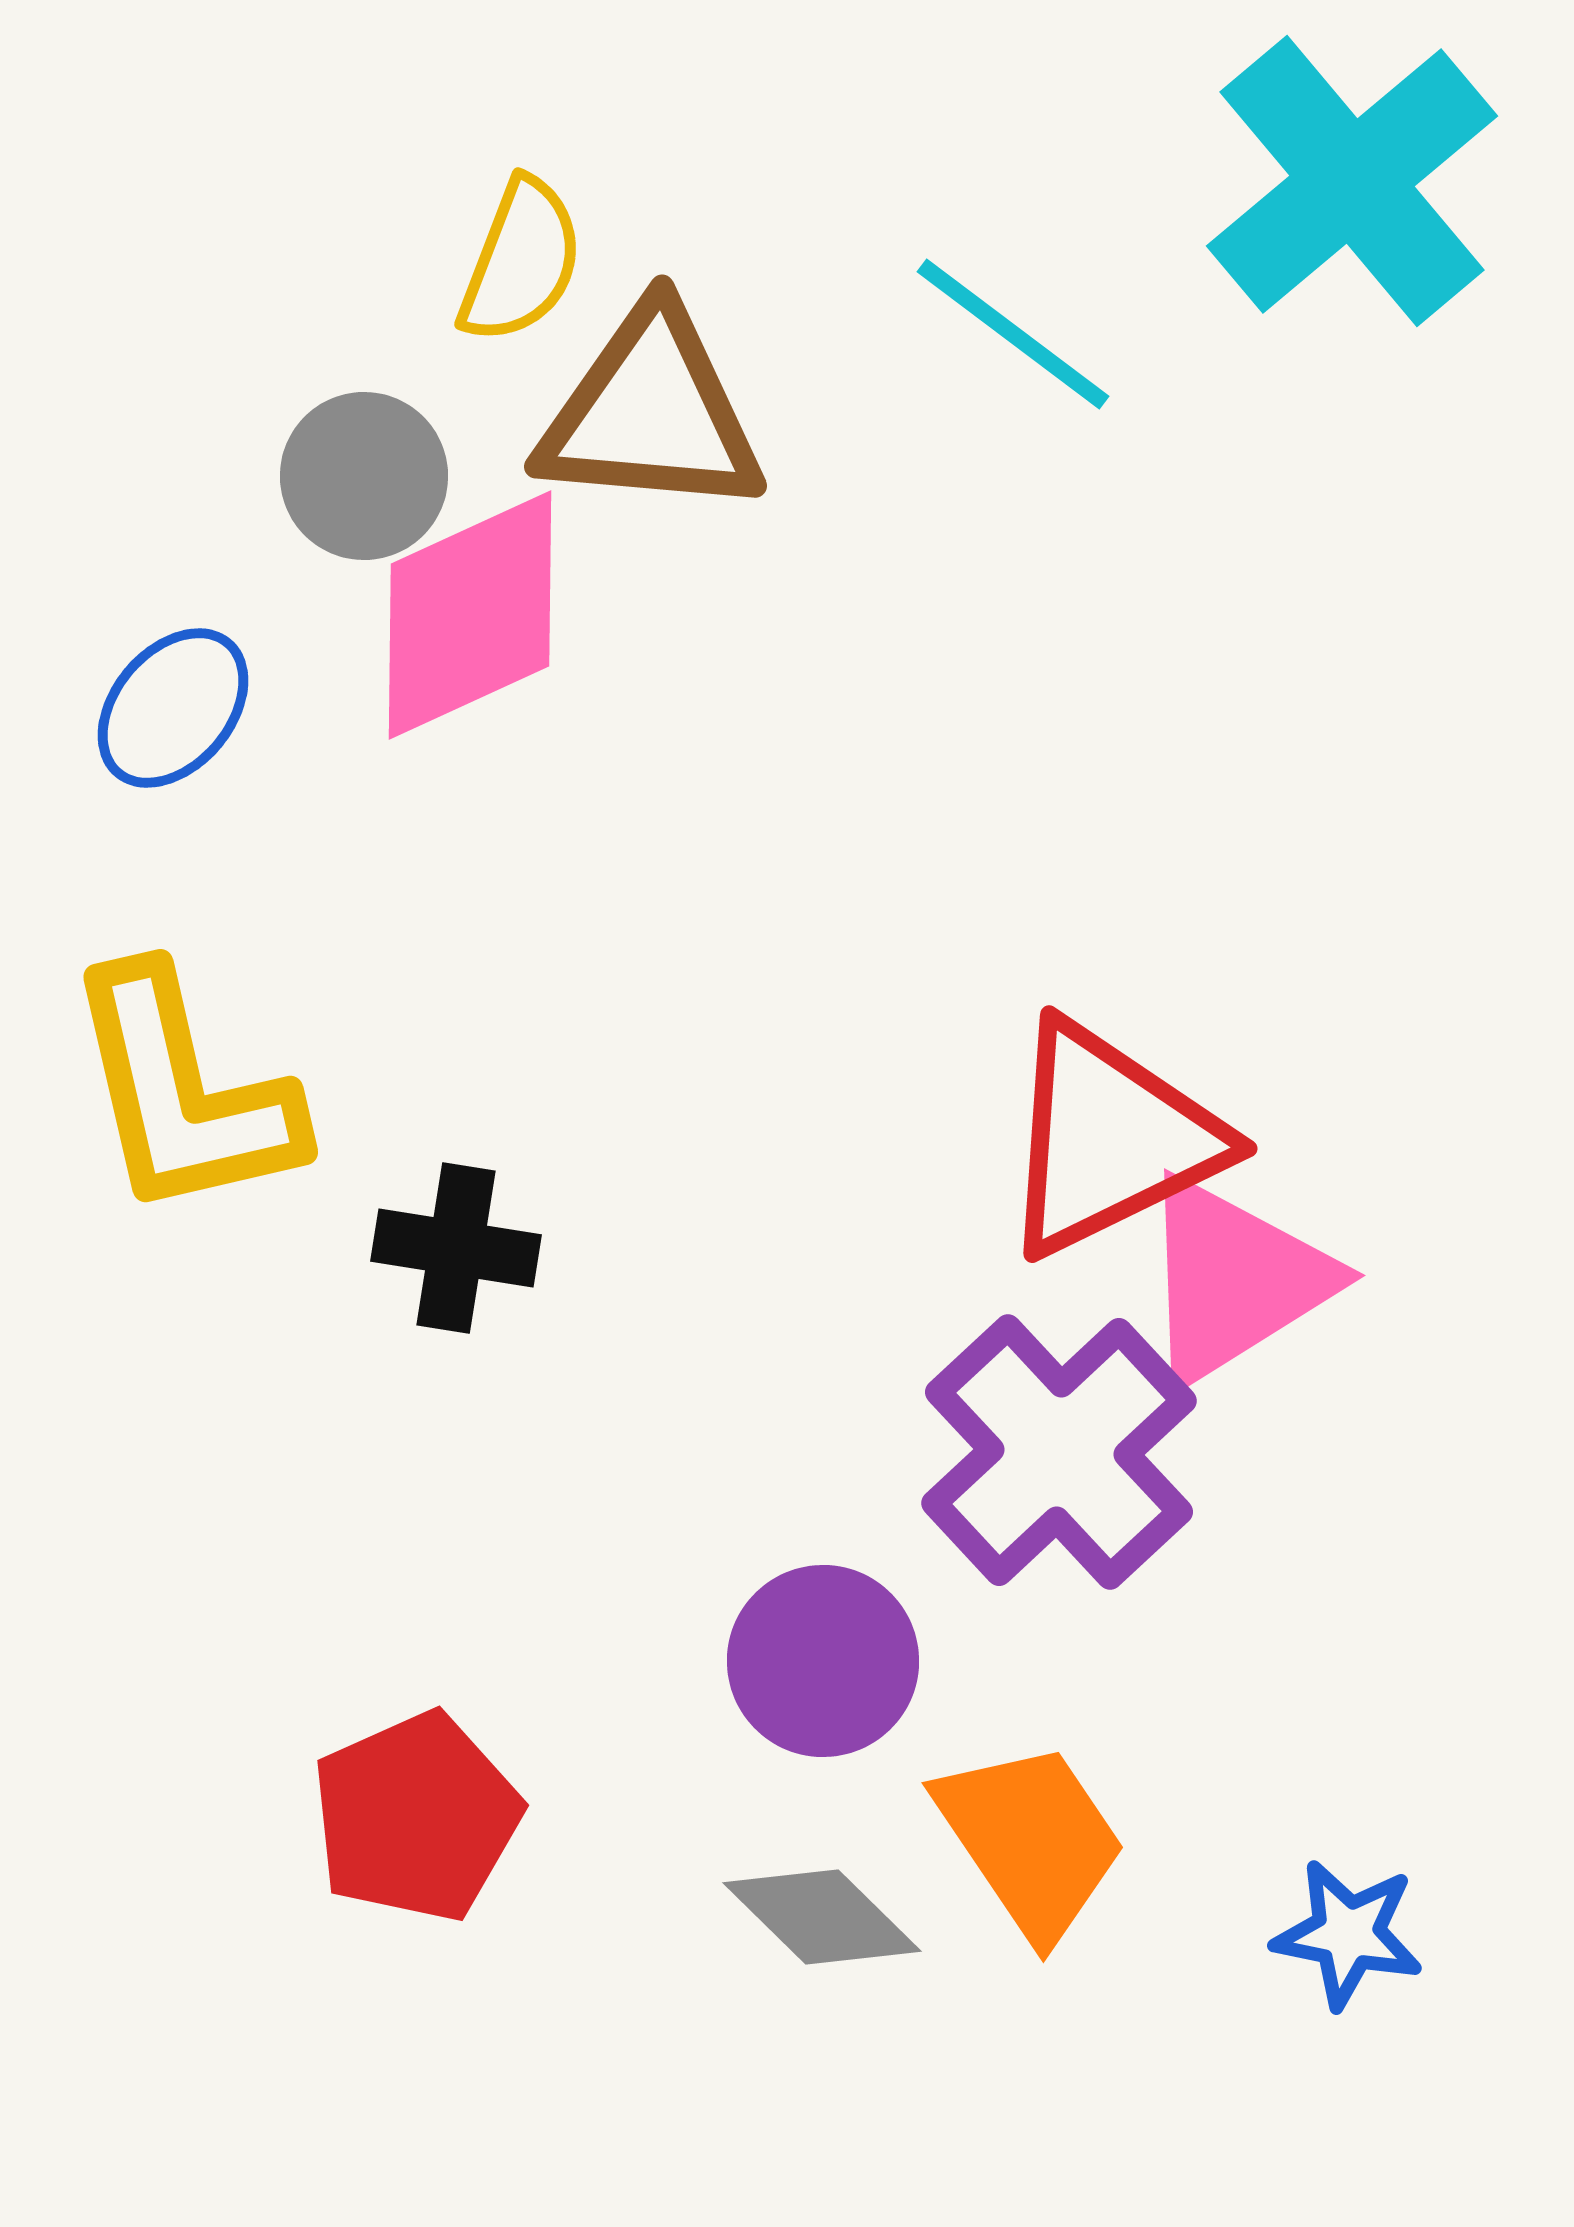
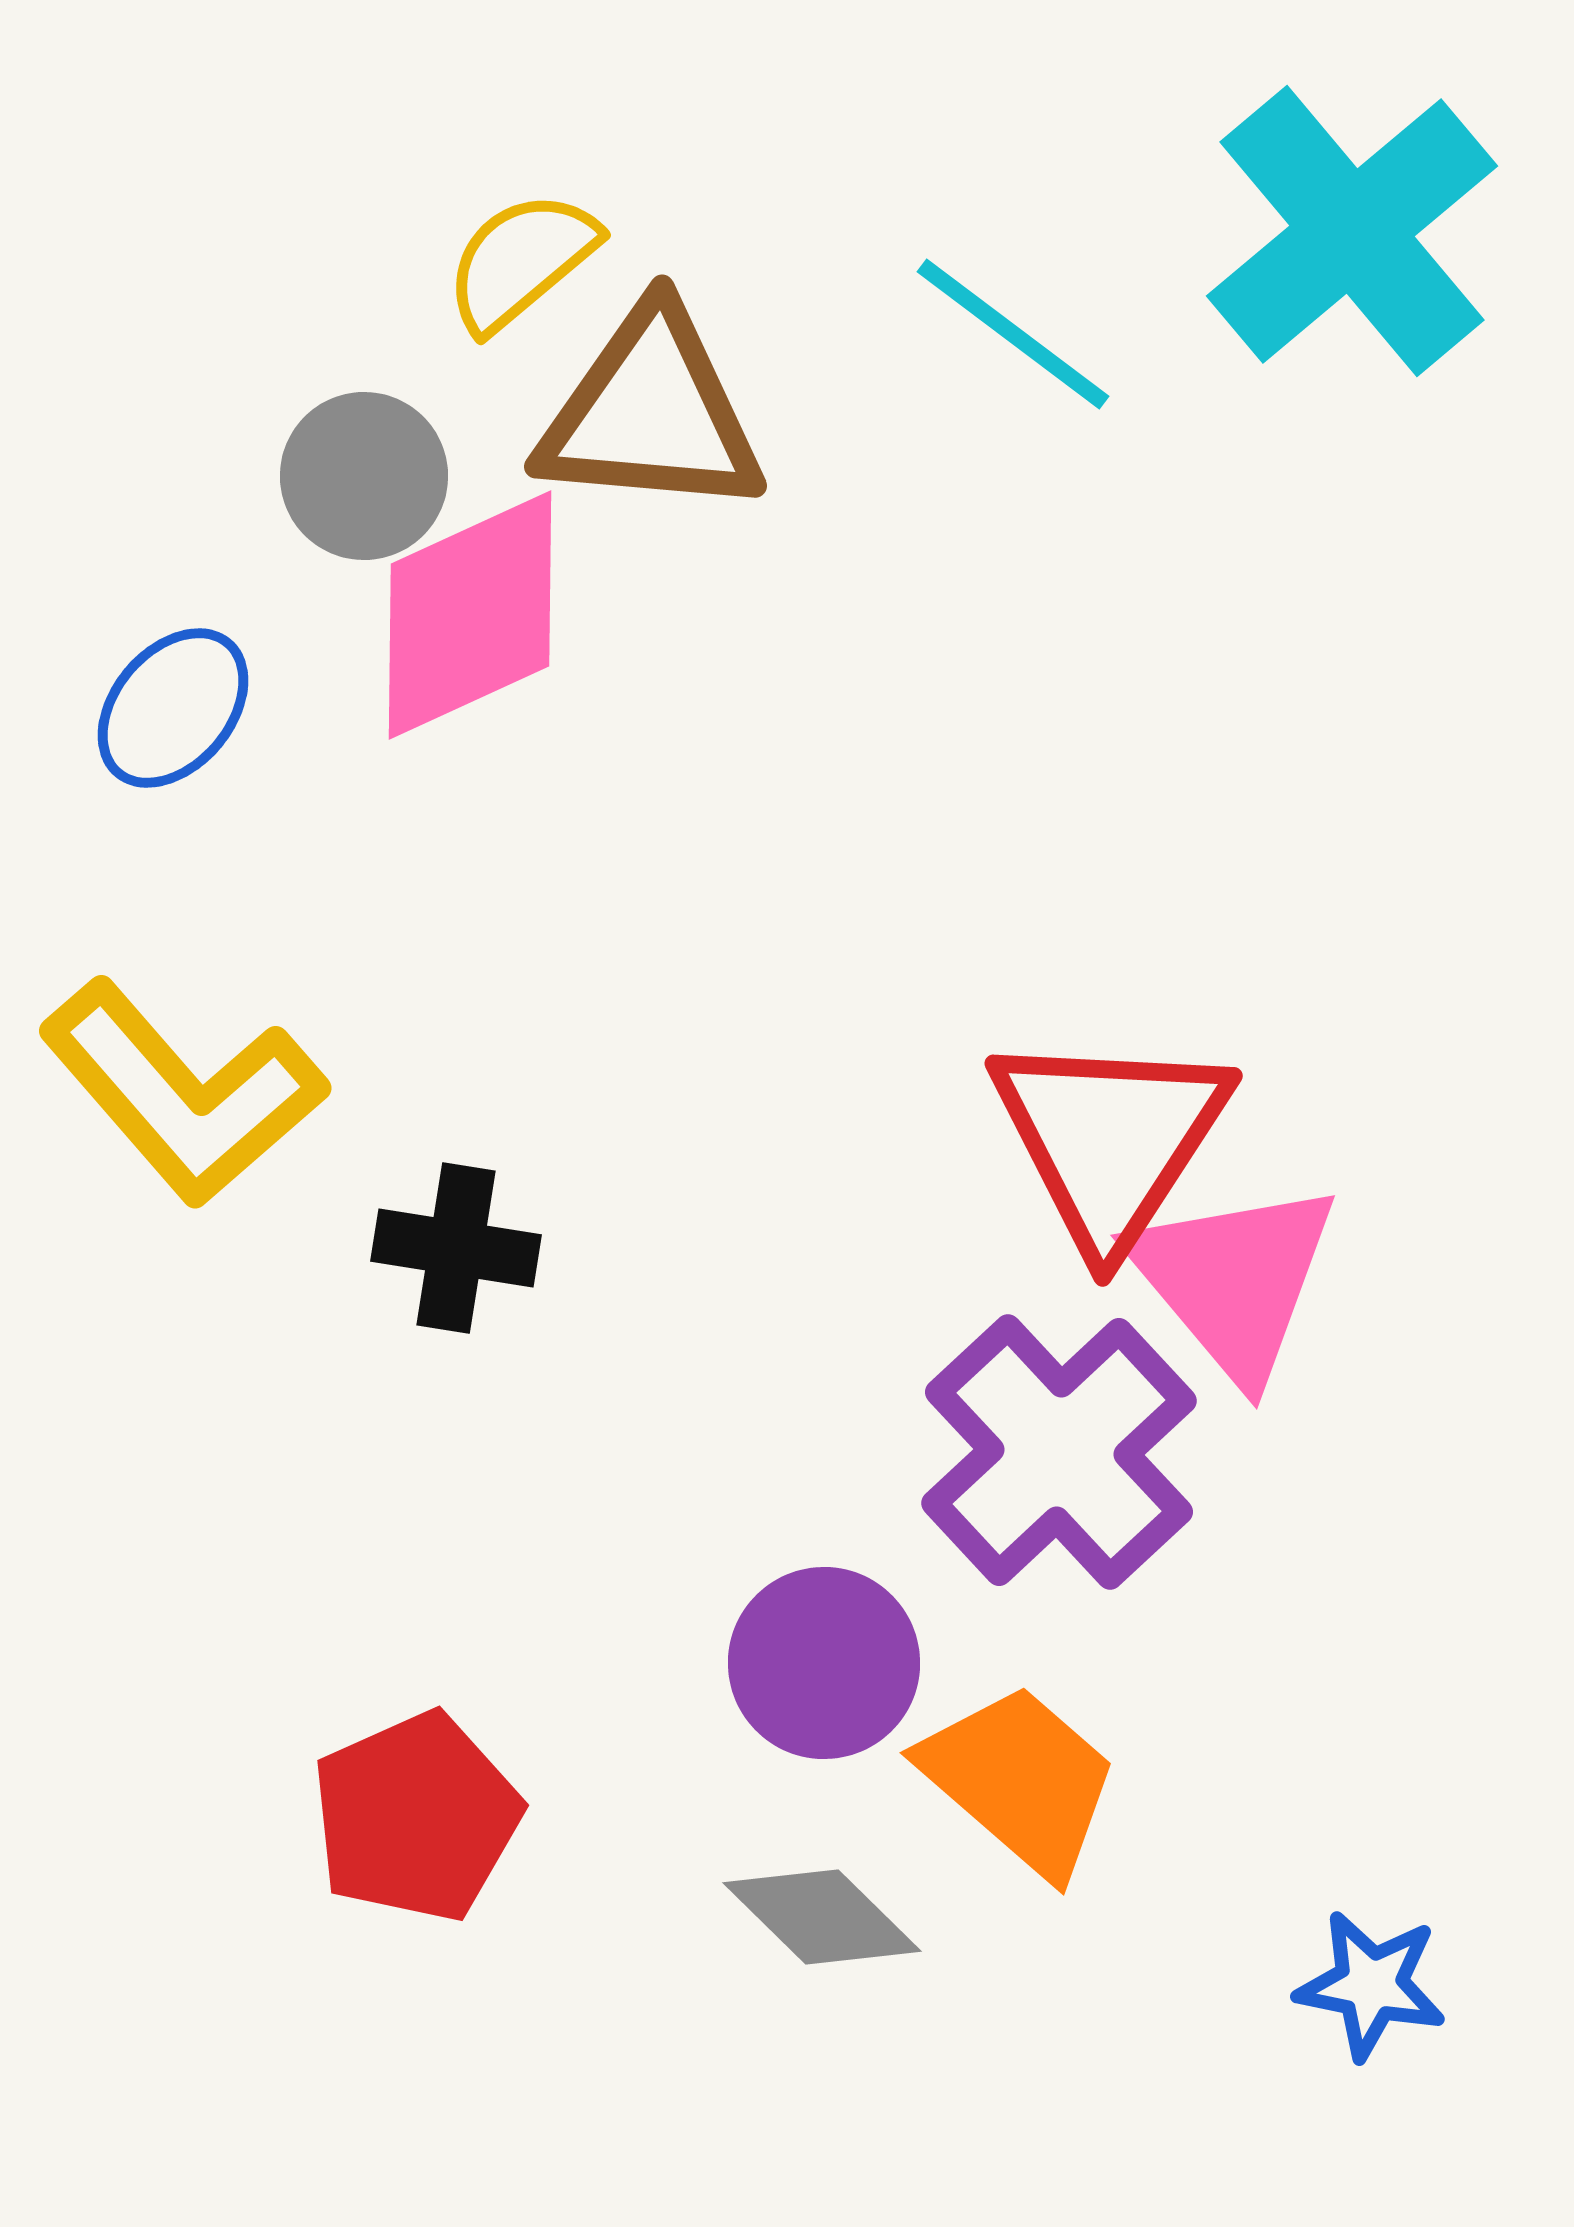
cyan cross: moved 50 px down
yellow semicircle: rotated 151 degrees counterclockwise
yellow L-shape: rotated 28 degrees counterclockwise
red triangle: rotated 31 degrees counterclockwise
pink triangle: rotated 38 degrees counterclockwise
purple circle: moved 1 px right, 2 px down
orange trapezoid: moved 11 px left, 60 px up; rotated 15 degrees counterclockwise
blue star: moved 23 px right, 51 px down
